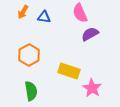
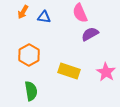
pink star: moved 14 px right, 16 px up
